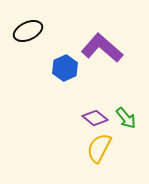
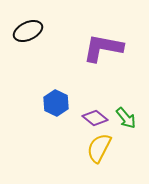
purple L-shape: moved 1 px right; rotated 30 degrees counterclockwise
blue hexagon: moved 9 px left, 35 px down; rotated 10 degrees counterclockwise
